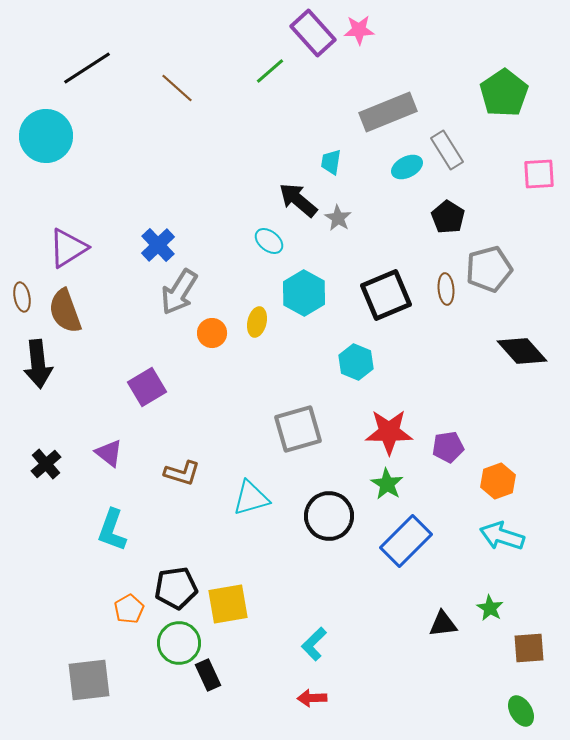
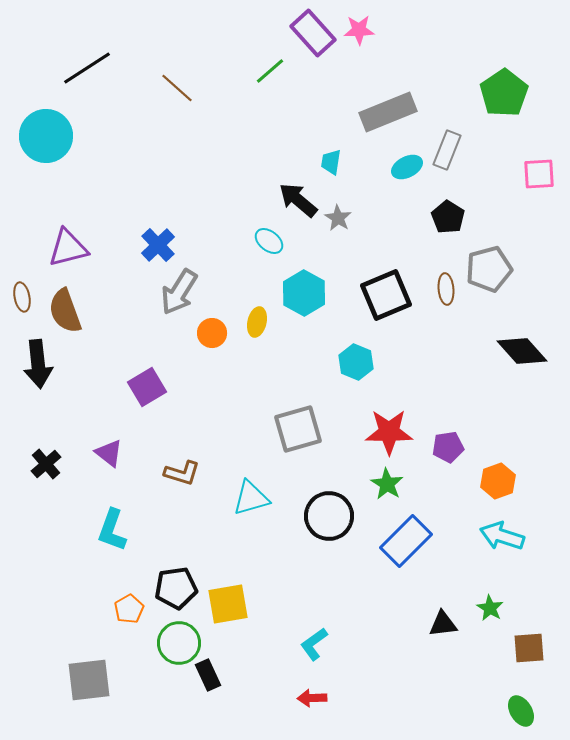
gray rectangle at (447, 150): rotated 54 degrees clockwise
purple triangle at (68, 248): rotated 18 degrees clockwise
cyan L-shape at (314, 644): rotated 8 degrees clockwise
